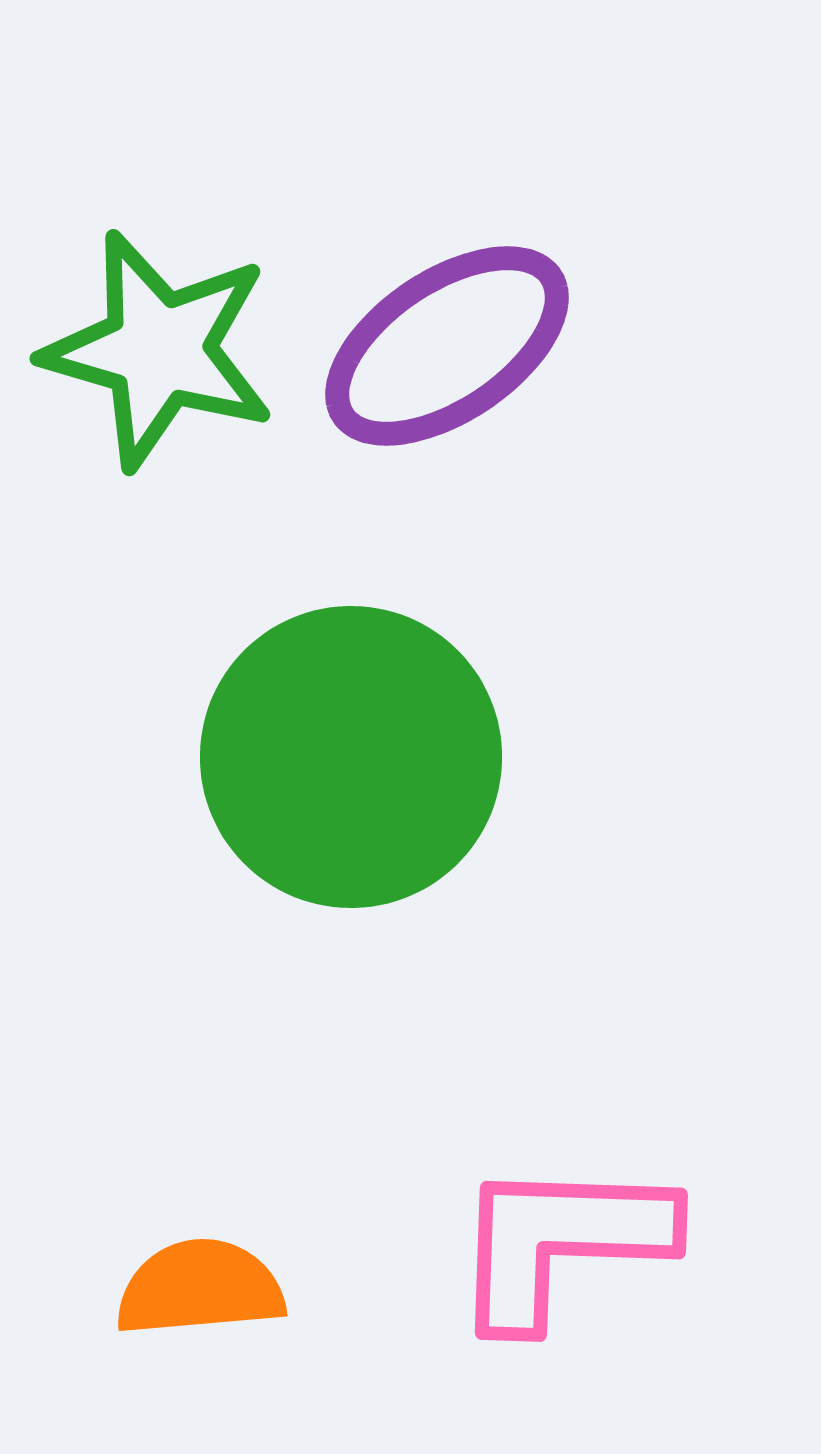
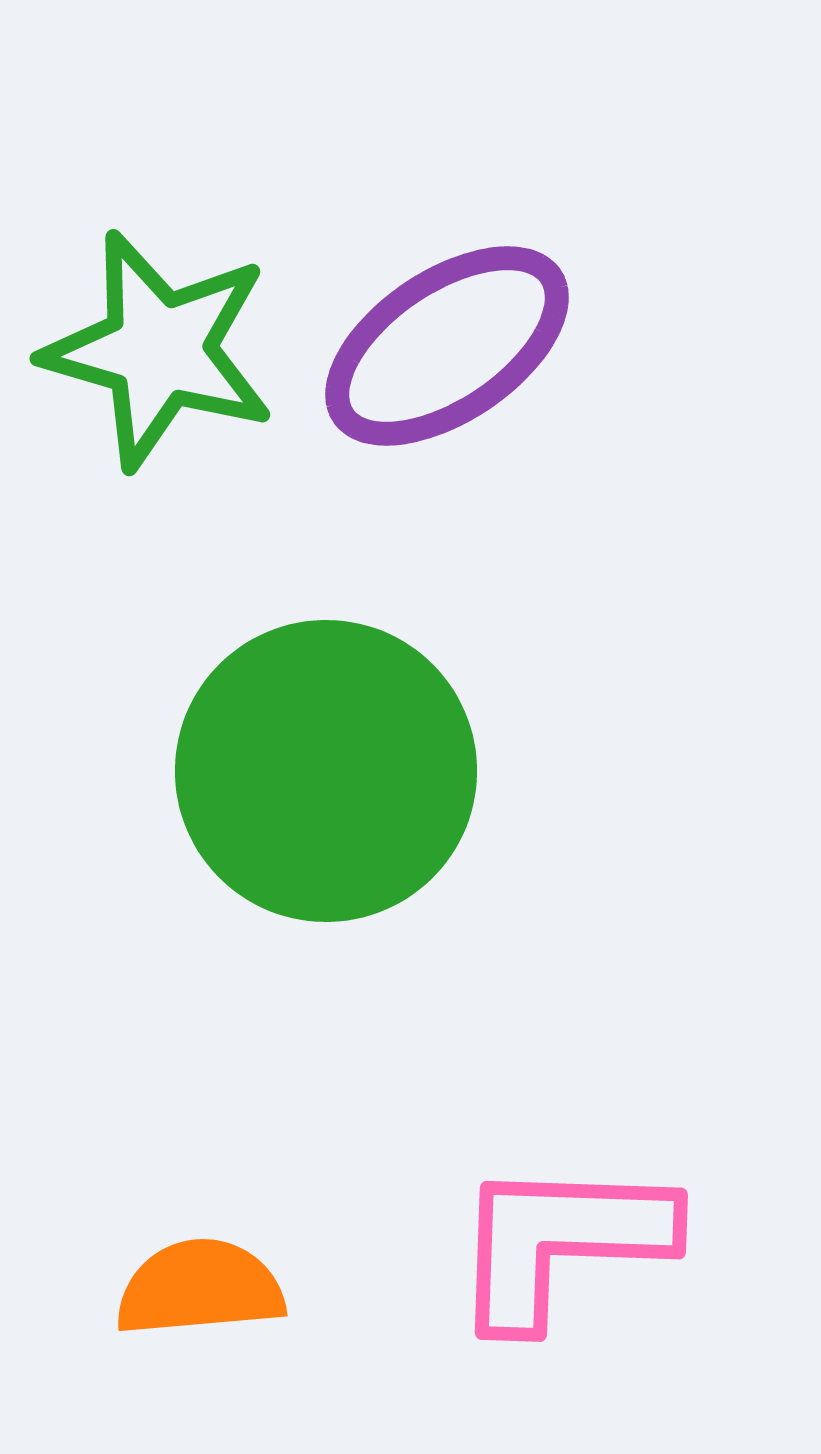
green circle: moved 25 px left, 14 px down
